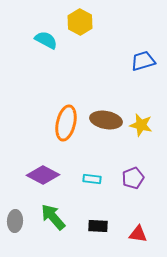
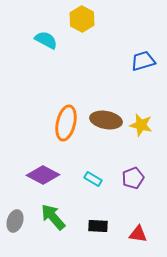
yellow hexagon: moved 2 px right, 3 px up
cyan rectangle: moved 1 px right; rotated 24 degrees clockwise
gray ellipse: rotated 15 degrees clockwise
